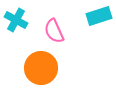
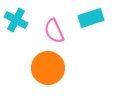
cyan rectangle: moved 8 px left, 2 px down
orange circle: moved 7 px right
